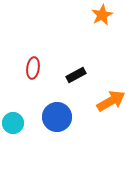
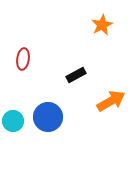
orange star: moved 10 px down
red ellipse: moved 10 px left, 9 px up
blue circle: moved 9 px left
cyan circle: moved 2 px up
